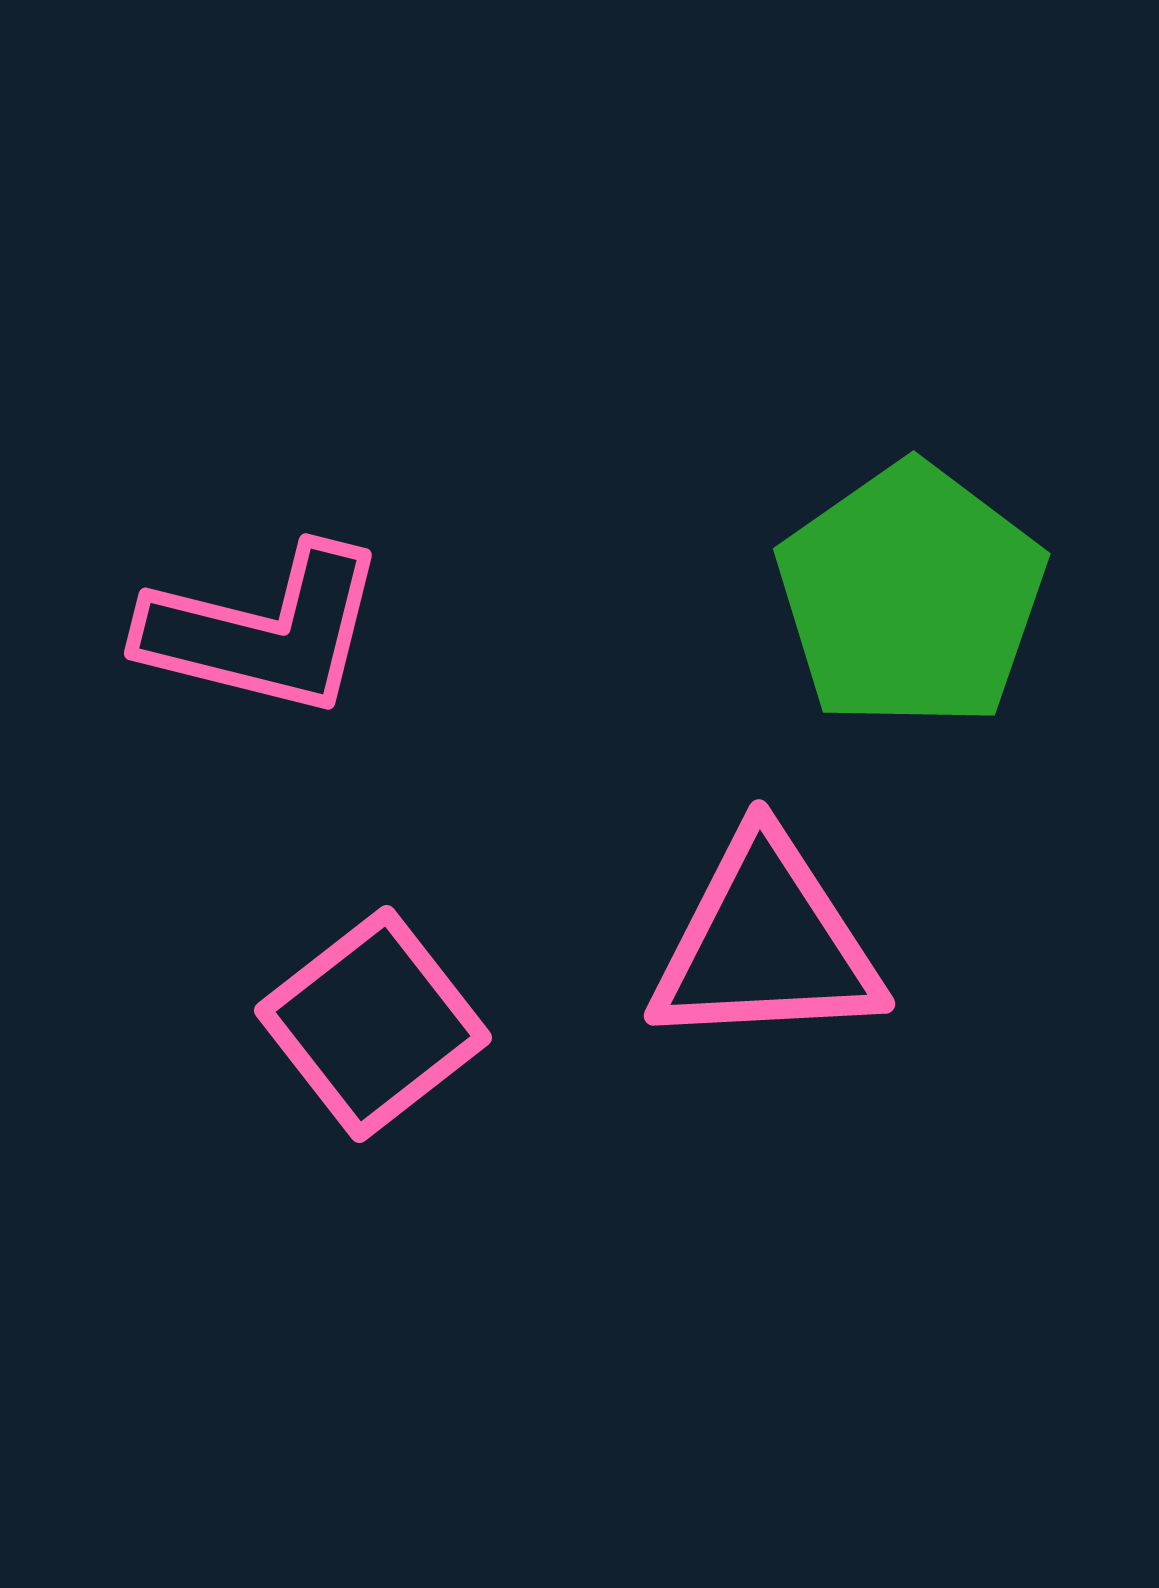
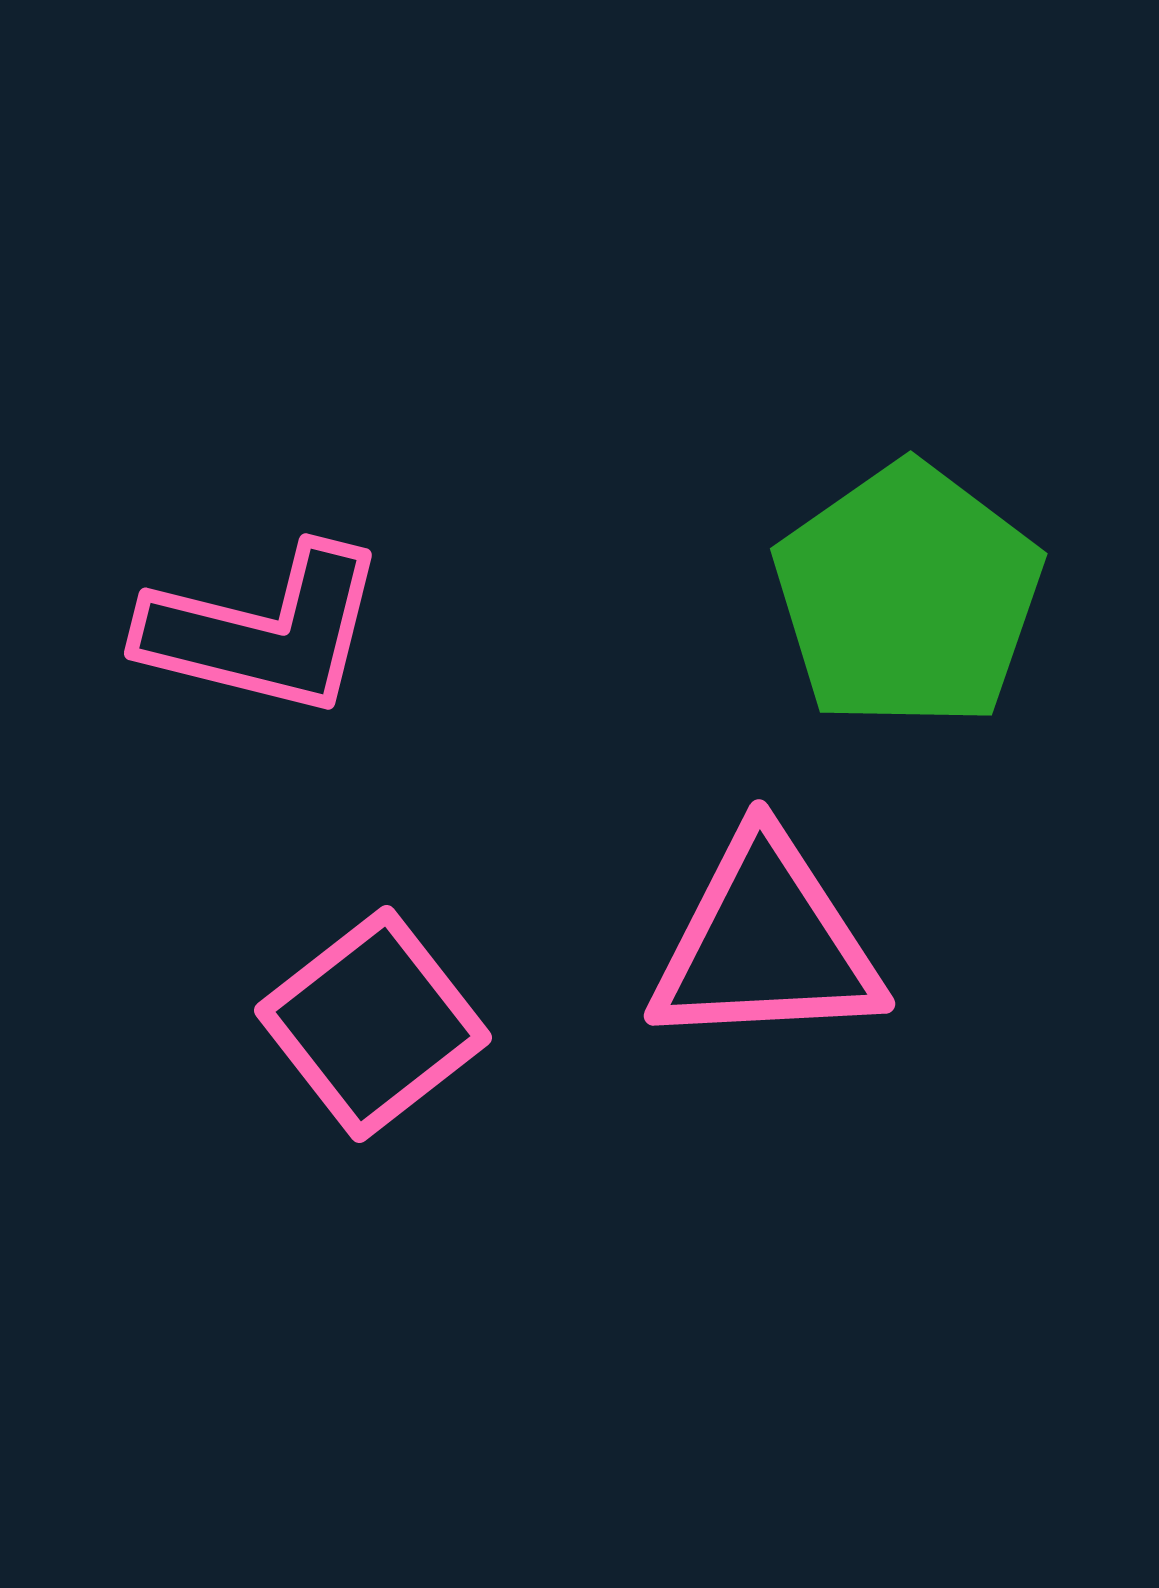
green pentagon: moved 3 px left
